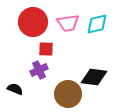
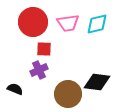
red square: moved 2 px left
black diamond: moved 3 px right, 5 px down
